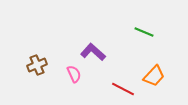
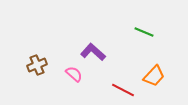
pink semicircle: rotated 24 degrees counterclockwise
red line: moved 1 px down
